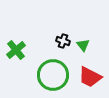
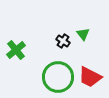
black cross: rotated 16 degrees clockwise
green triangle: moved 11 px up
green circle: moved 5 px right, 2 px down
